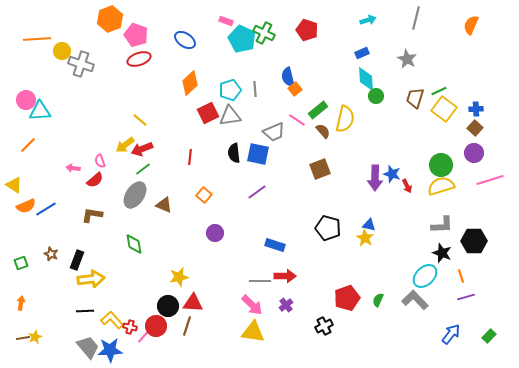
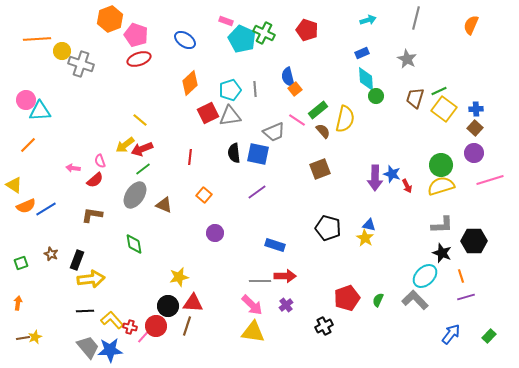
orange arrow at (21, 303): moved 3 px left
